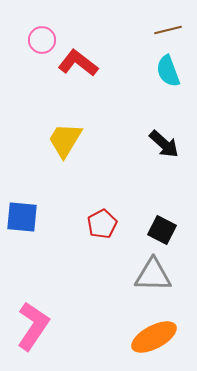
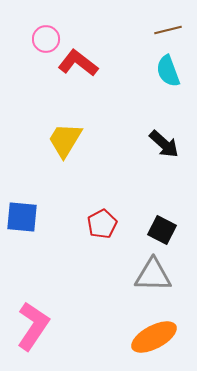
pink circle: moved 4 px right, 1 px up
